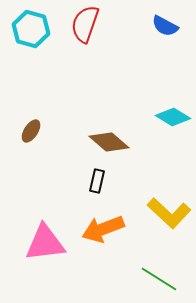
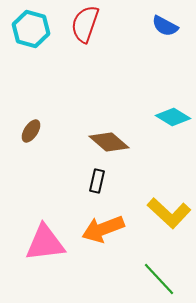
green line: rotated 15 degrees clockwise
